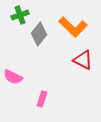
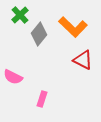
green cross: rotated 24 degrees counterclockwise
